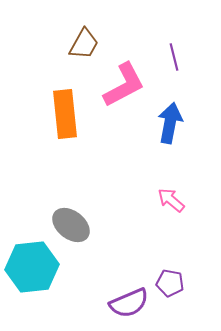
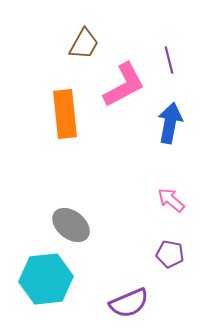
purple line: moved 5 px left, 3 px down
cyan hexagon: moved 14 px right, 12 px down
purple pentagon: moved 29 px up
